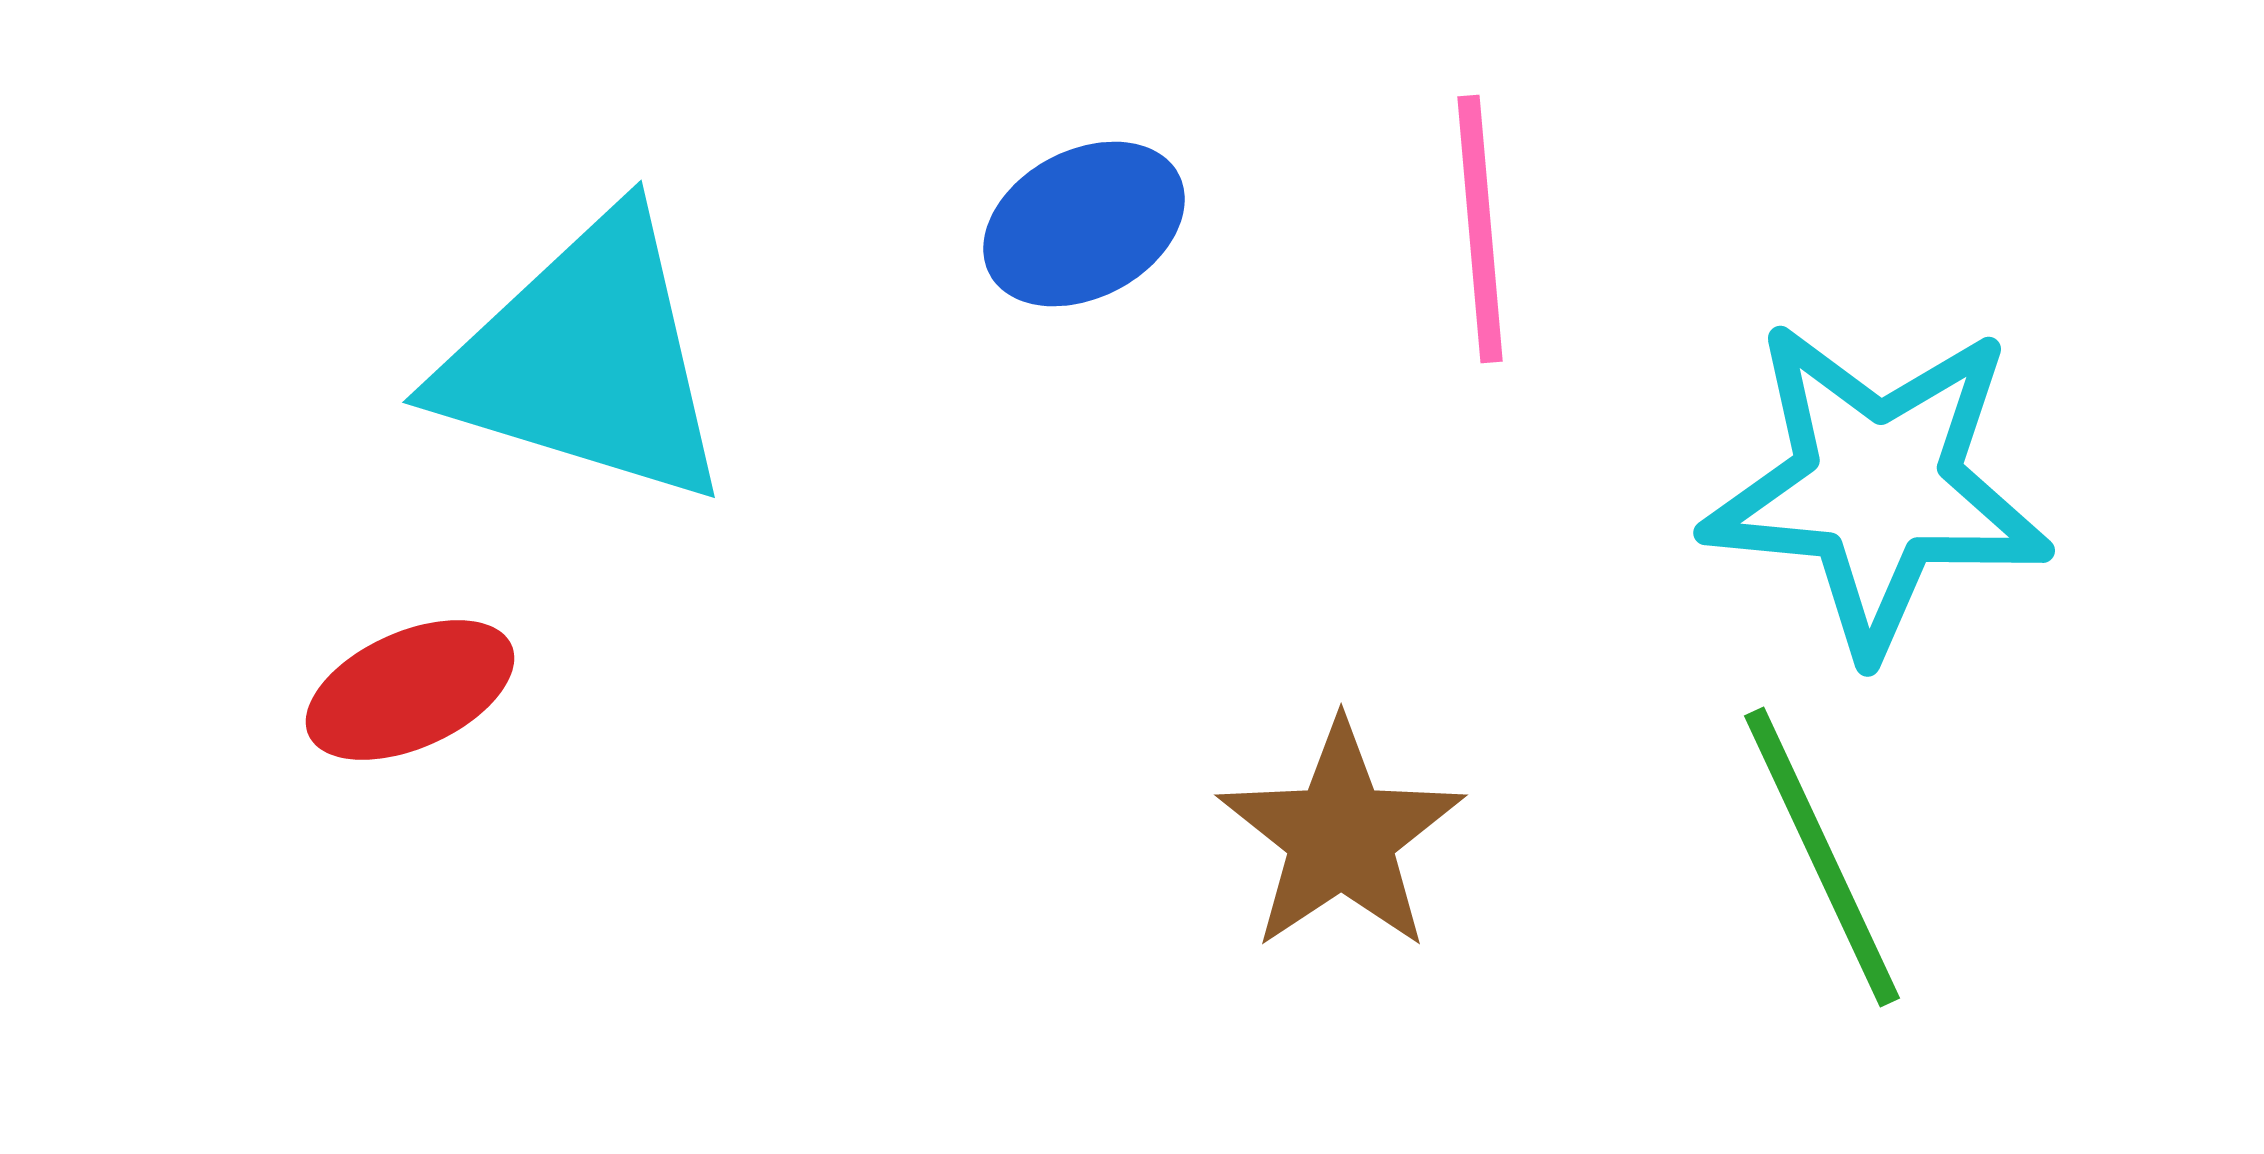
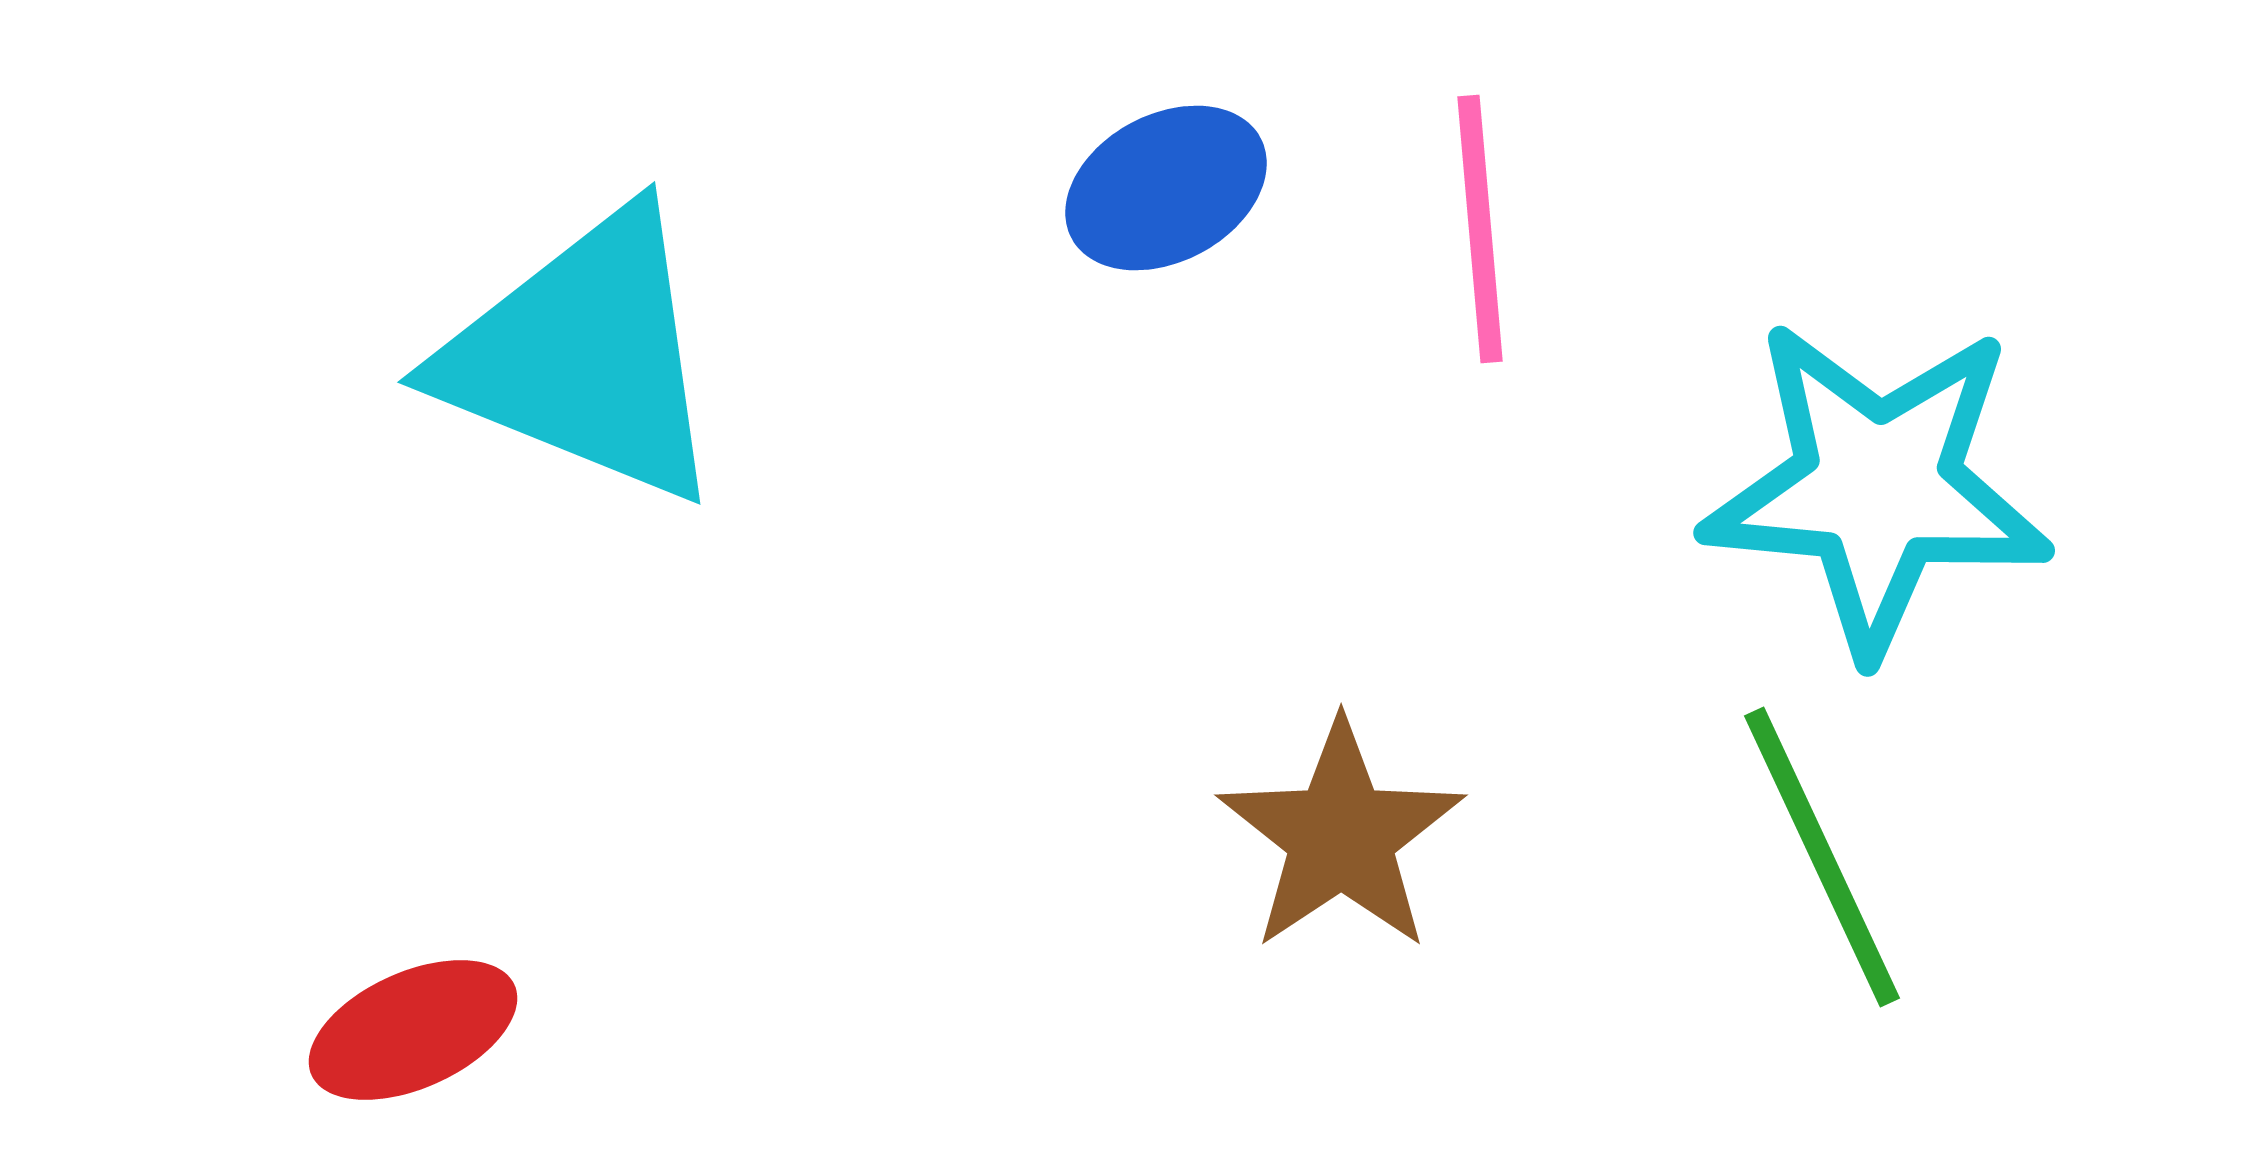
blue ellipse: moved 82 px right, 36 px up
cyan triangle: moved 2 px left, 4 px up; rotated 5 degrees clockwise
red ellipse: moved 3 px right, 340 px down
